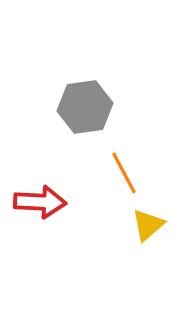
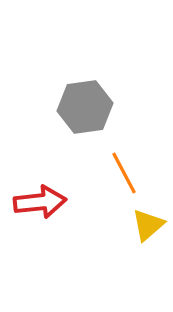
red arrow: rotated 9 degrees counterclockwise
